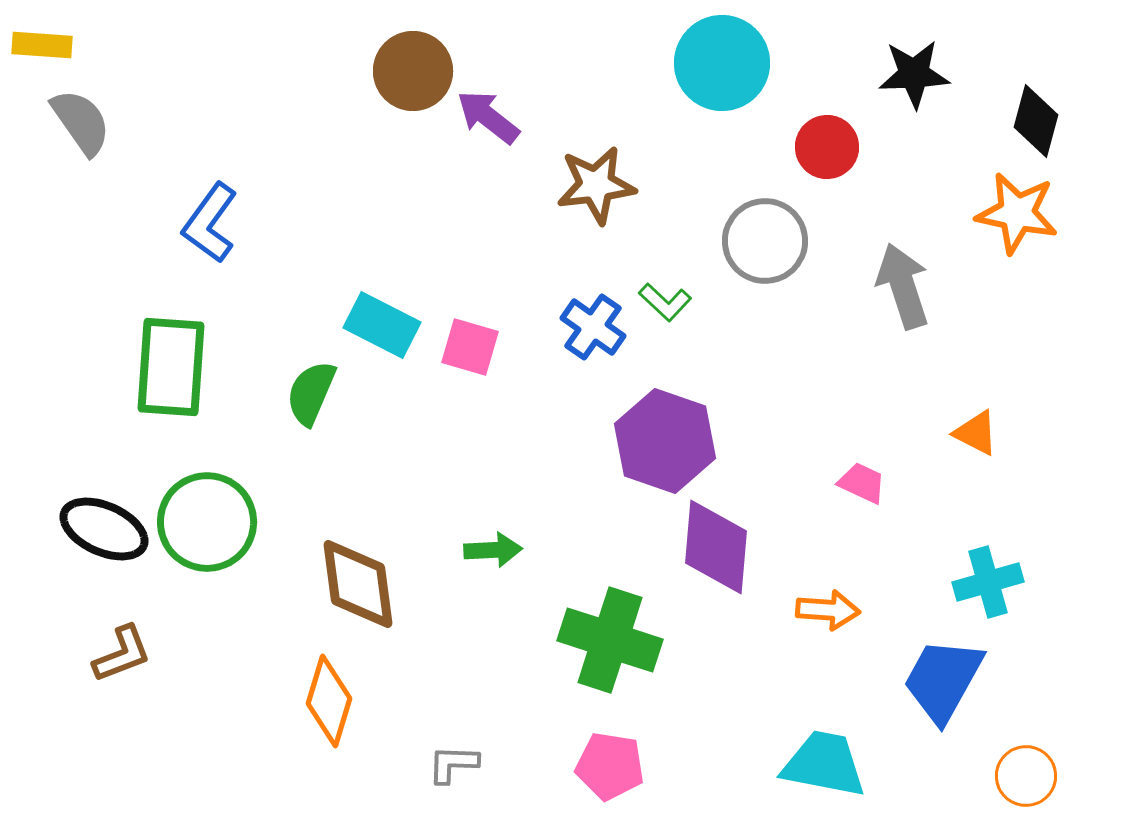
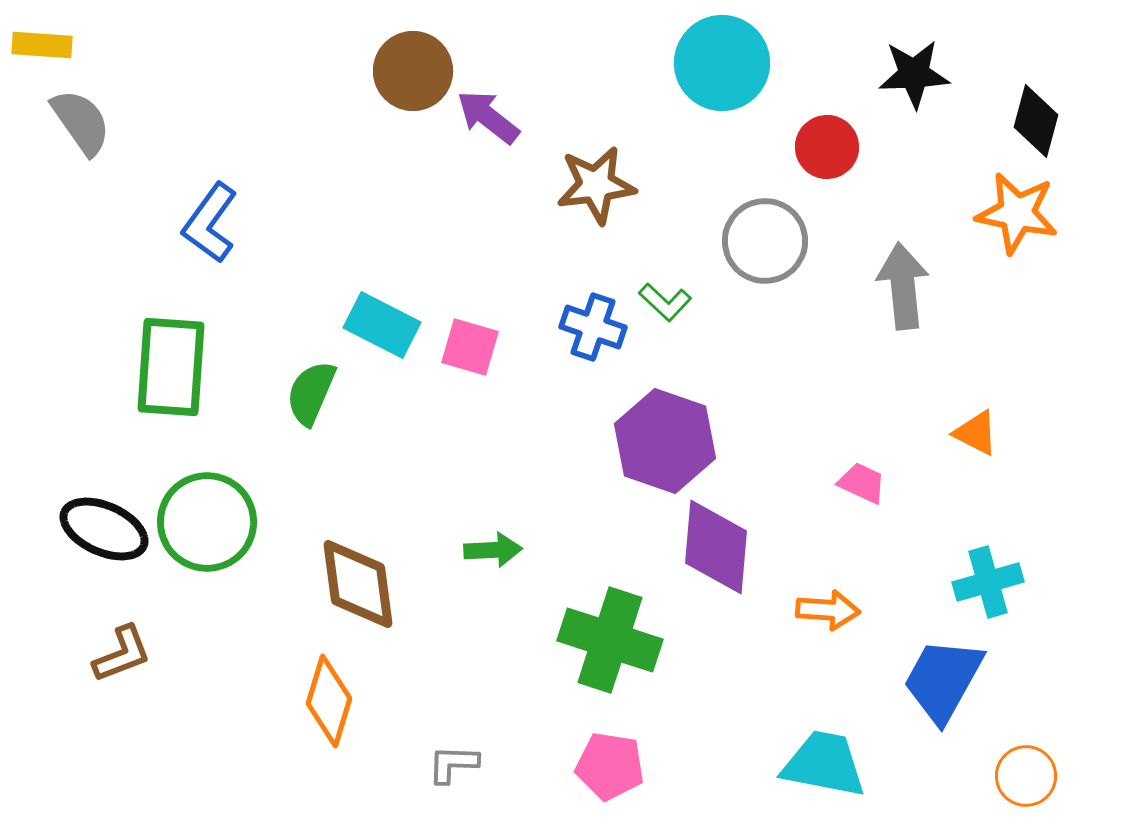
gray arrow: rotated 12 degrees clockwise
blue cross: rotated 16 degrees counterclockwise
